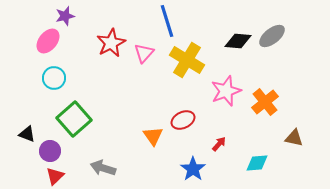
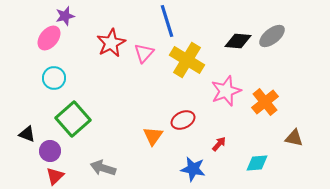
pink ellipse: moved 1 px right, 3 px up
green square: moved 1 px left
orange triangle: rotated 10 degrees clockwise
blue star: rotated 25 degrees counterclockwise
